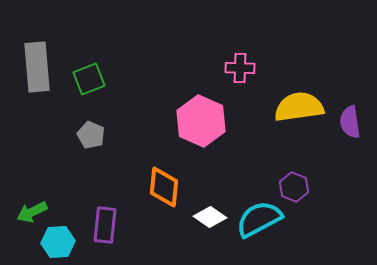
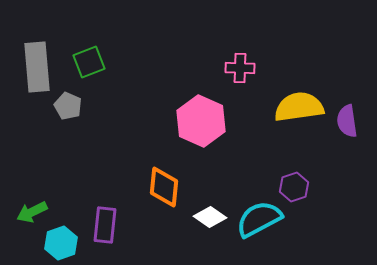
green square: moved 17 px up
purple semicircle: moved 3 px left, 1 px up
gray pentagon: moved 23 px left, 29 px up
purple hexagon: rotated 20 degrees clockwise
cyan hexagon: moved 3 px right, 1 px down; rotated 16 degrees counterclockwise
